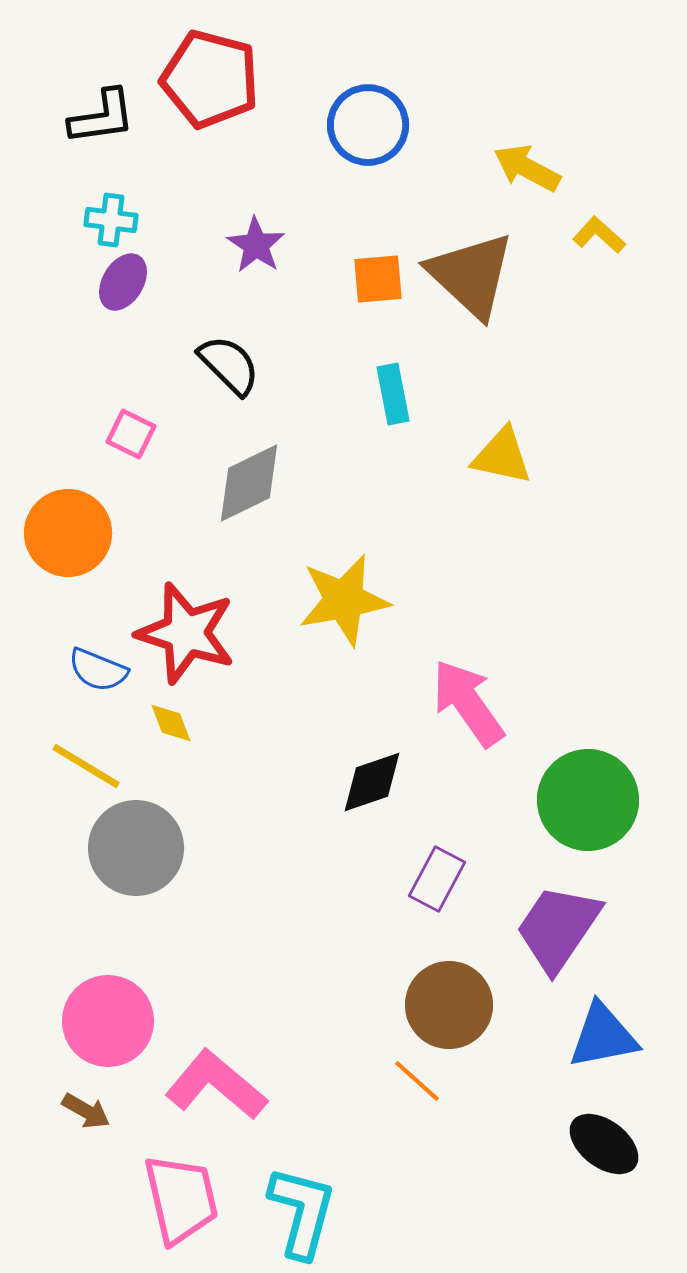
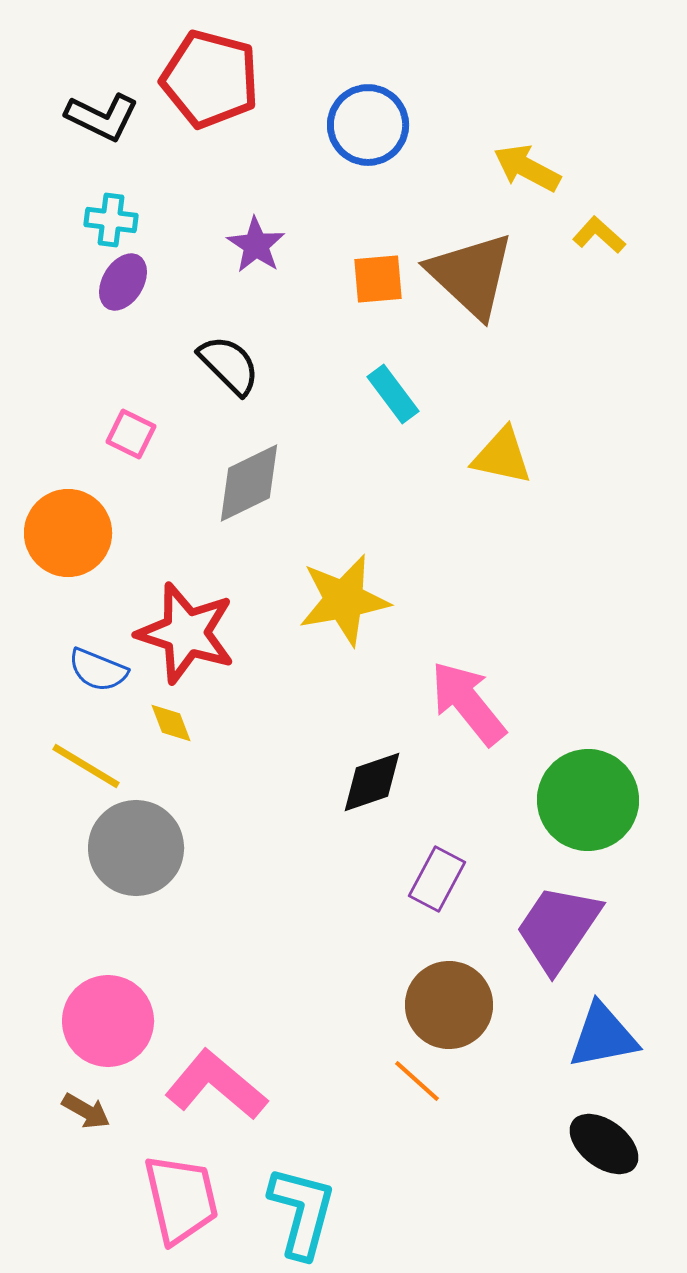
black L-shape: rotated 34 degrees clockwise
cyan rectangle: rotated 26 degrees counterclockwise
pink arrow: rotated 4 degrees counterclockwise
